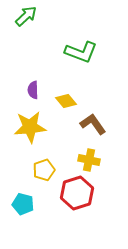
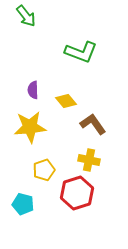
green arrow: rotated 95 degrees clockwise
